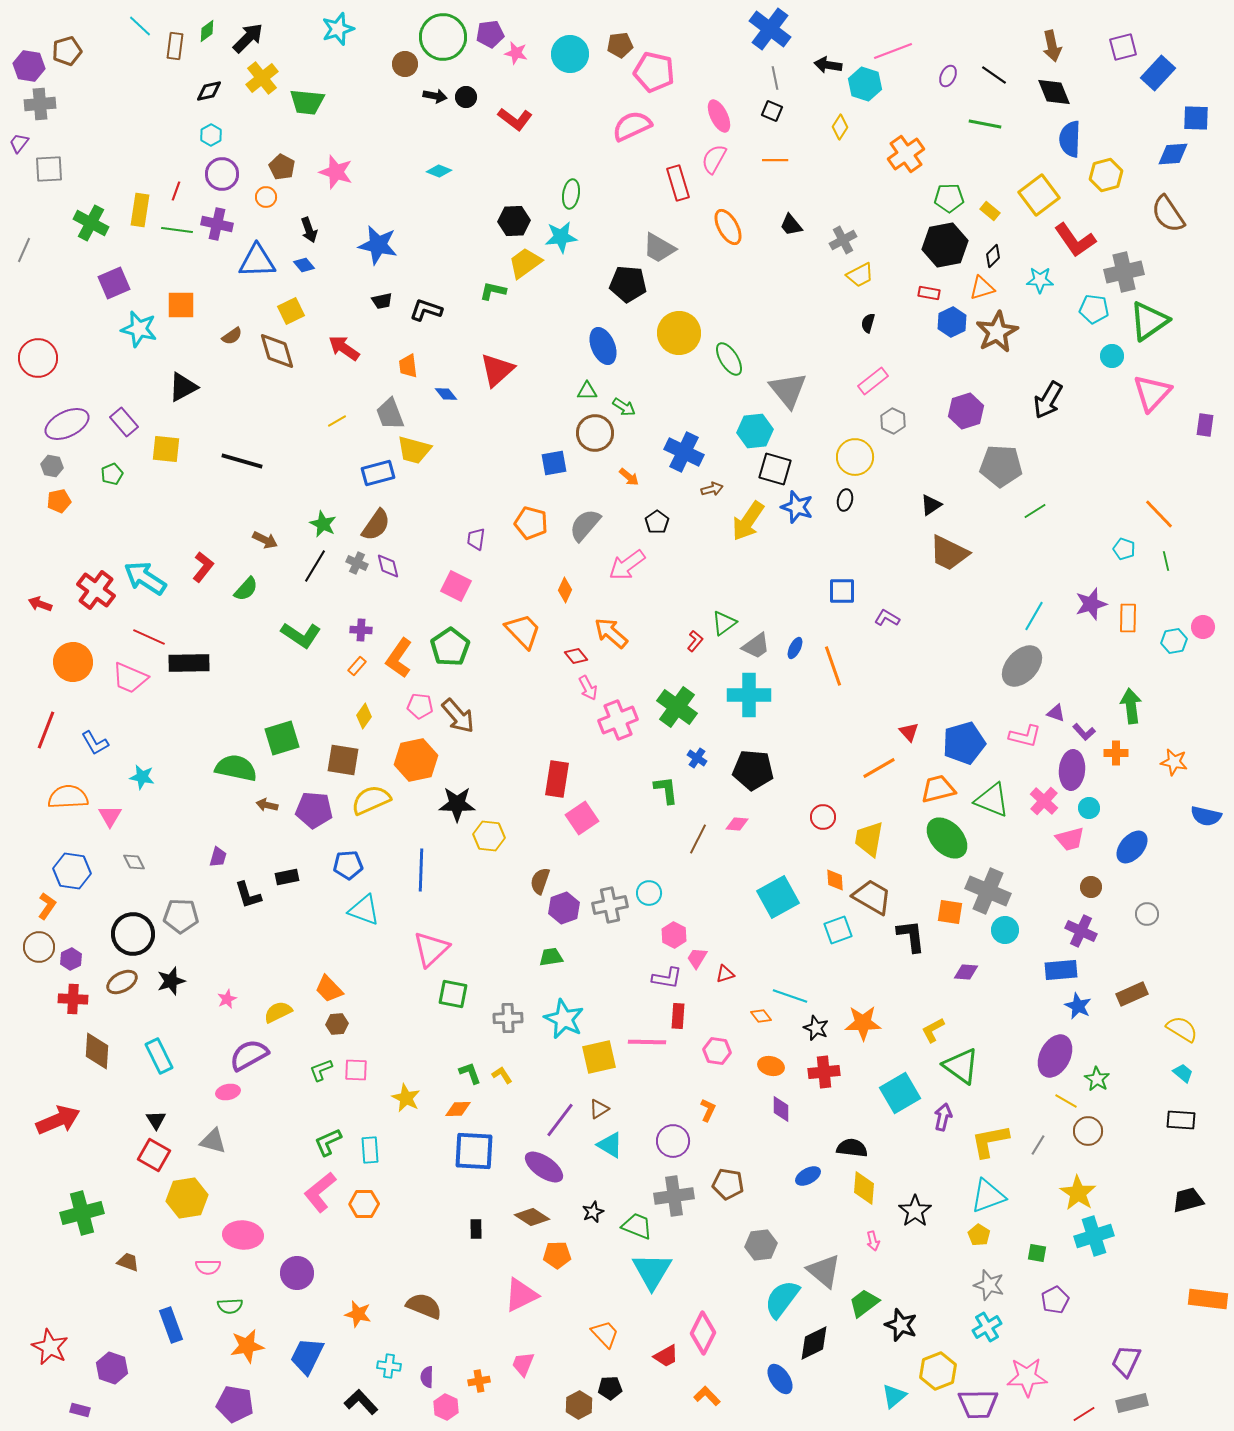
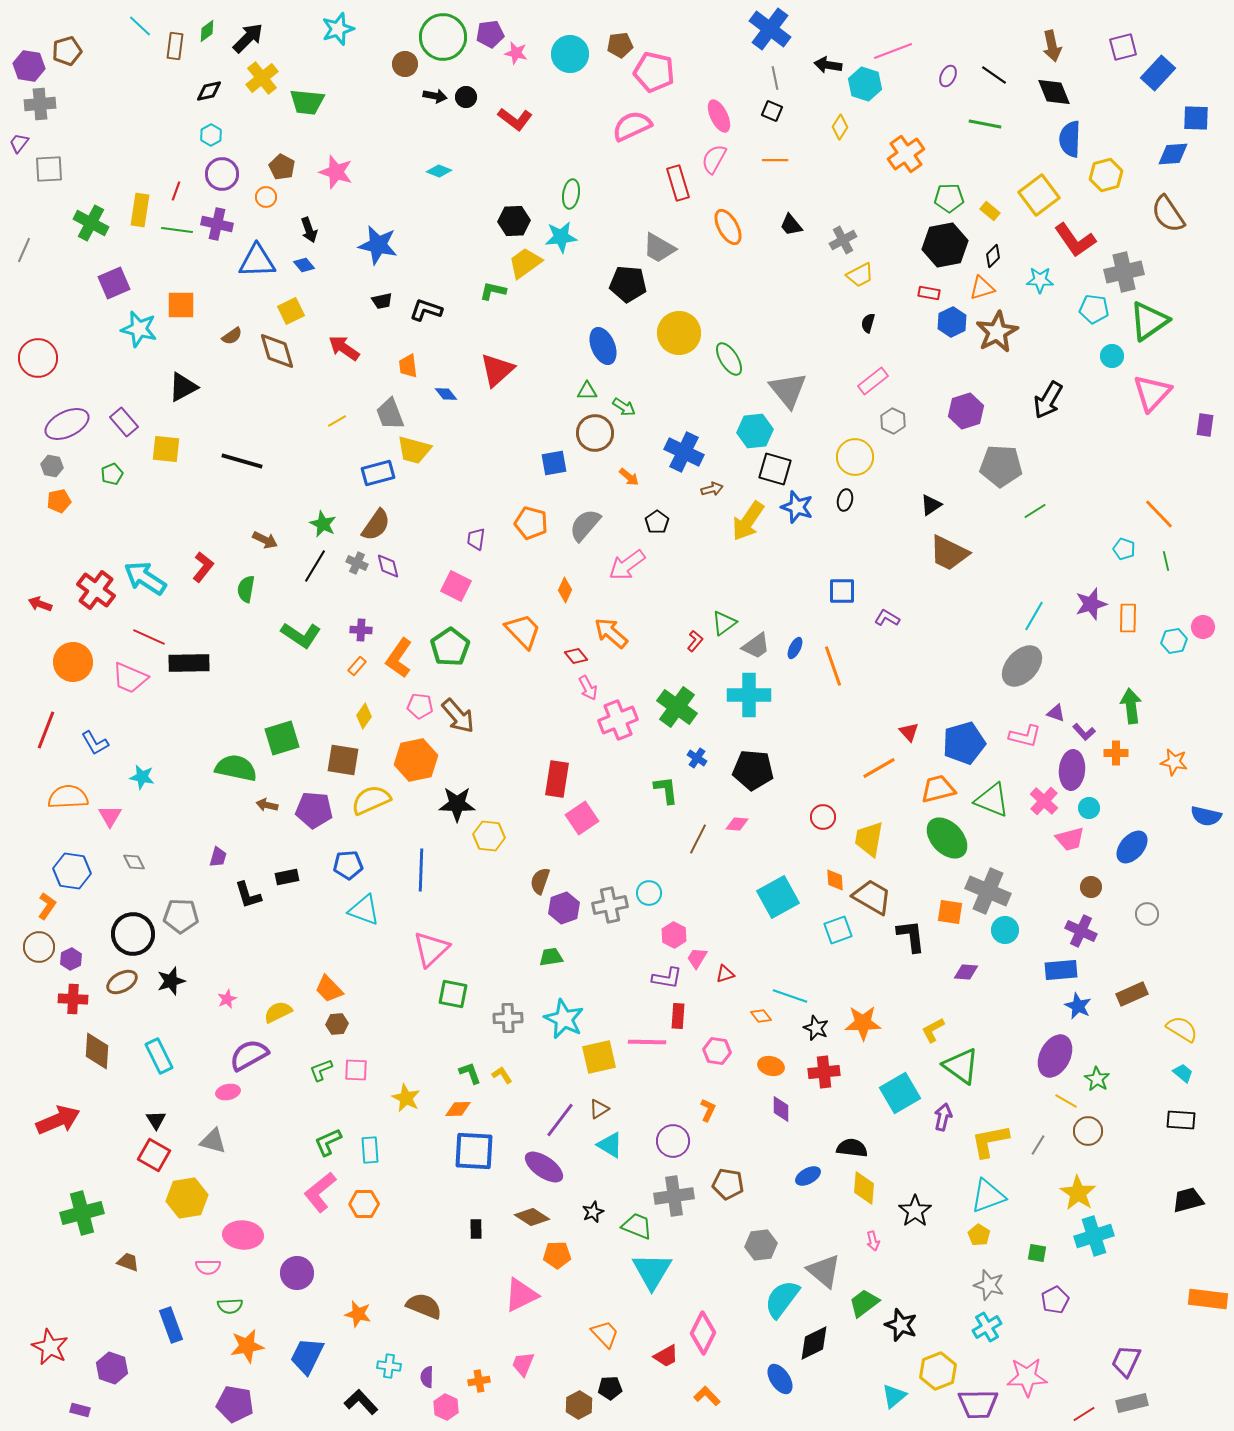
green semicircle at (246, 589): rotated 148 degrees clockwise
